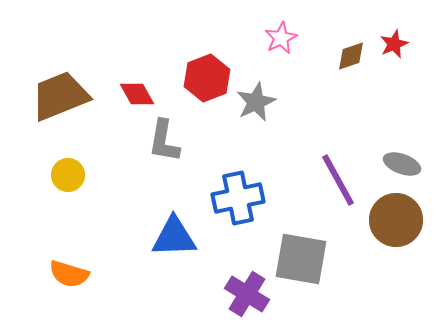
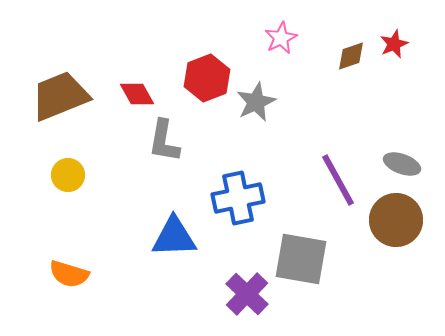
purple cross: rotated 12 degrees clockwise
